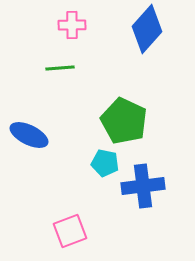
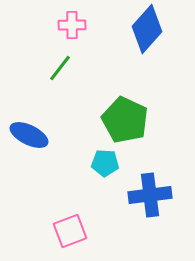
green line: rotated 48 degrees counterclockwise
green pentagon: moved 1 px right, 1 px up
cyan pentagon: rotated 8 degrees counterclockwise
blue cross: moved 7 px right, 9 px down
